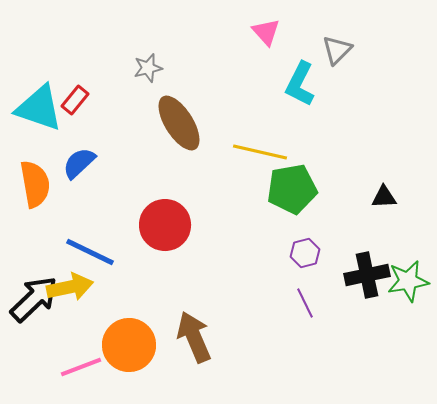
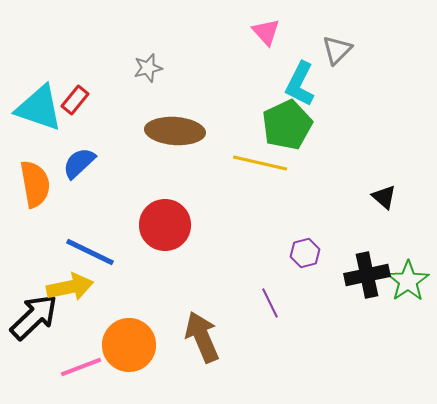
brown ellipse: moved 4 px left, 8 px down; rotated 54 degrees counterclockwise
yellow line: moved 11 px down
green pentagon: moved 5 px left, 64 px up; rotated 15 degrees counterclockwise
black triangle: rotated 44 degrees clockwise
green star: rotated 24 degrees counterclockwise
black arrow: moved 18 px down
purple line: moved 35 px left
brown arrow: moved 8 px right
